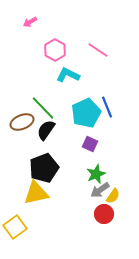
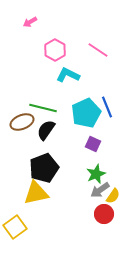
green line: rotated 32 degrees counterclockwise
purple square: moved 3 px right
